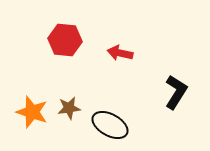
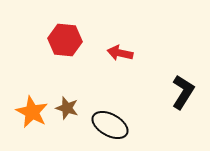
black L-shape: moved 7 px right
brown star: moved 2 px left; rotated 25 degrees clockwise
orange star: rotated 8 degrees clockwise
